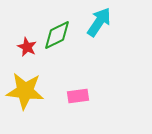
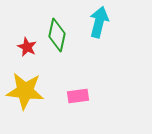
cyan arrow: rotated 20 degrees counterclockwise
green diamond: rotated 52 degrees counterclockwise
